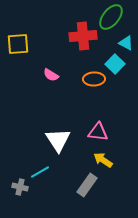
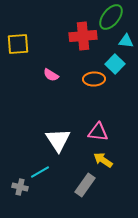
cyan triangle: moved 2 px up; rotated 21 degrees counterclockwise
gray rectangle: moved 2 px left
